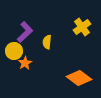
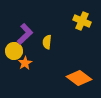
yellow cross: moved 6 px up; rotated 30 degrees counterclockwise
purple L-shape: moved 2 px down
